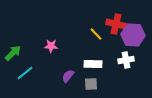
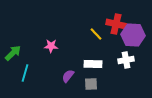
cyan line: rotated 36 degrees counterclockwise
